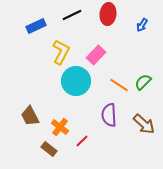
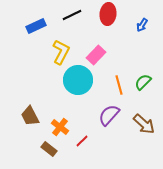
cyan circle: moved 2 px right, 1 px up
orange line: rotated 42 degrees clockwise
purple semicircle: rotated 45 degrees clockwise
